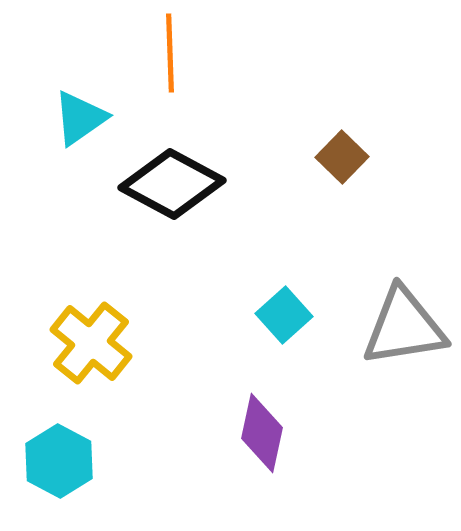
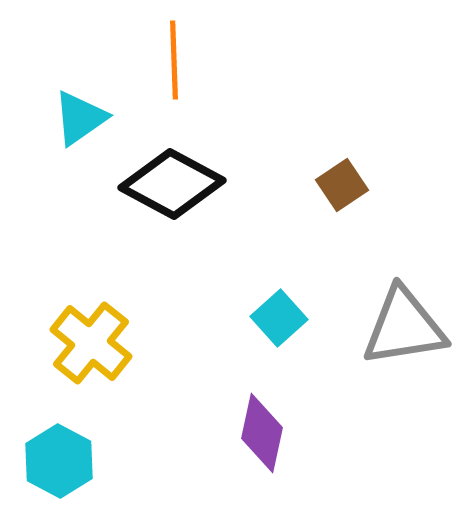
orange line: moved 4 px right, 7 px down
brown square: moved 28 px down; rotated 12 degrees clockwise
cyan square: moved 5 px left, 3 px down
